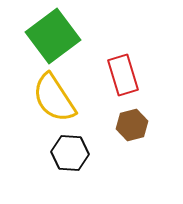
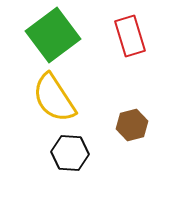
green square: moved 1 px up
red rectangle: moved 7 px right, 39 px up
